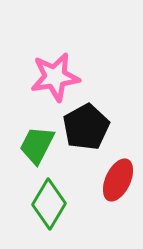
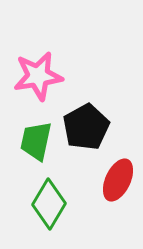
pink star: moved 17 px left, 1 px up
green trapezoid: moved 1 px left, 4 px up; rotated 15 degrees counterclockwise
